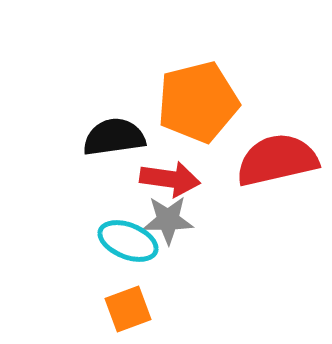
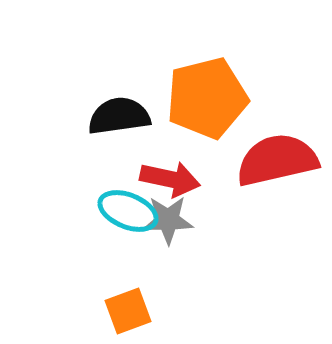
orange pentagon: moved 9 px right, 4 px up
black semicircle: moved 5 px right, 21 px up
red arrow: rotated 4 degrees clockwise
cyan ellipse: moved 30 px up
orange square: moved 2 px down
